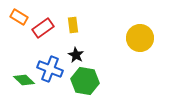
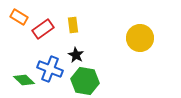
red rectangle: moved 1 px down
